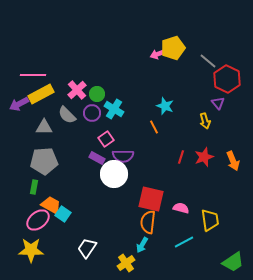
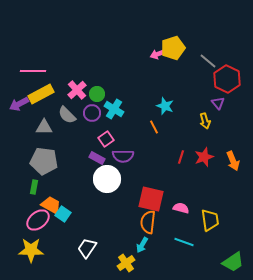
pink line: moved 4 px up
gray pentagon: rotated 12 degrees clockwise
white circle: moved 7 px left, 5 px down
cyan line: rotated 48 degrees clockwise
